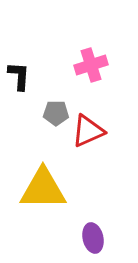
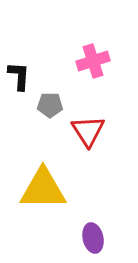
pink cross: moved 2 px right, 4 px up
gray pentagon: moved 6 px left, 8 px up
red triangle: rotated 39 degrees counterclockwise
